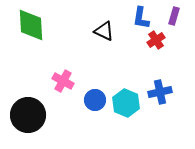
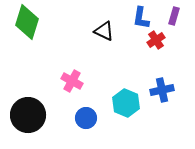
green diamond: moved 4 px left, 3 px up; rotated 20 degrees clockwise
pink cross: moved 9 px right
blue cross: moved 2 px right, 2 px up
blue circle: moved 9 px left, 18 px down
